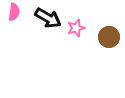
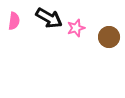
pink semicircle: moved 9 px down
black arrow: moved 1 px right
